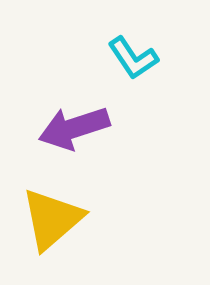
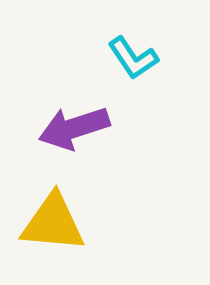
yellow triangle: moved 1 px right, 4 px down; rotated 46 degrees clockwise
